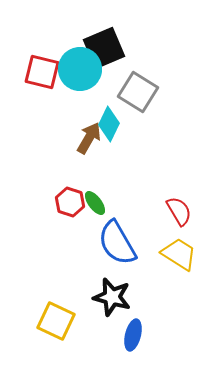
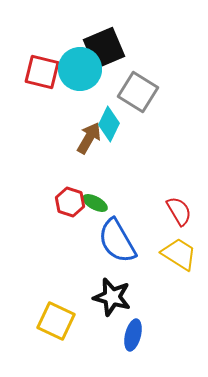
green ellipse: rotated 25 degrees counterclockwise
blue semicircle: moved 2 px up
